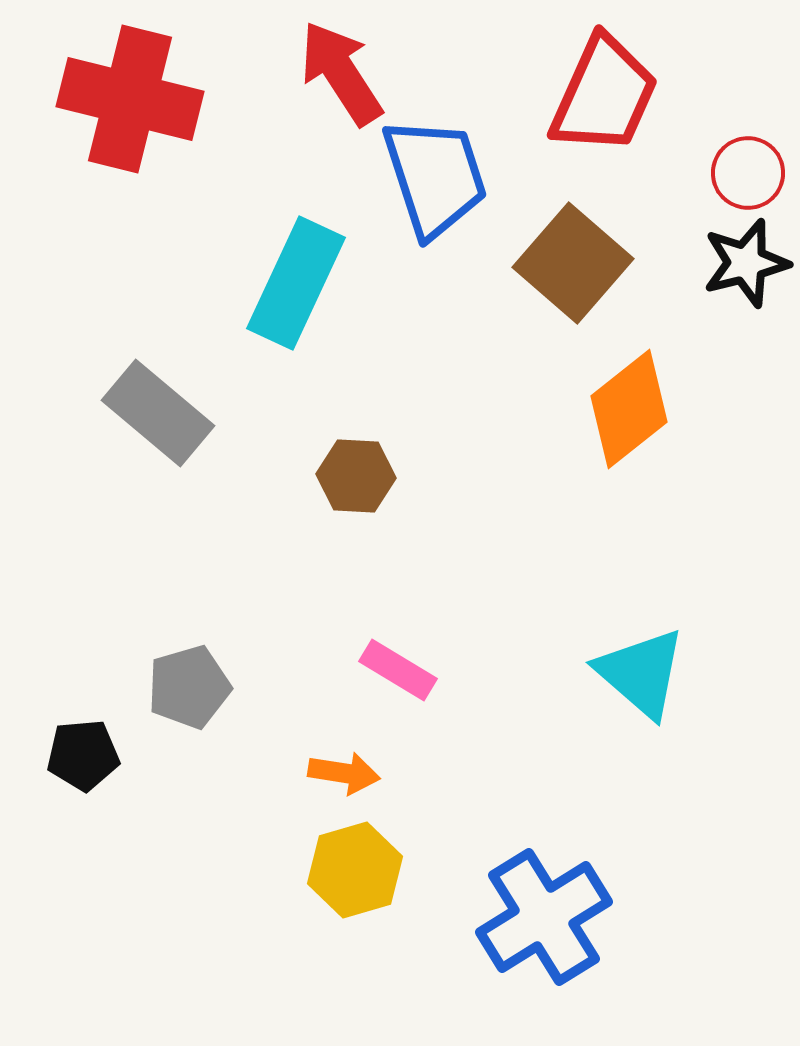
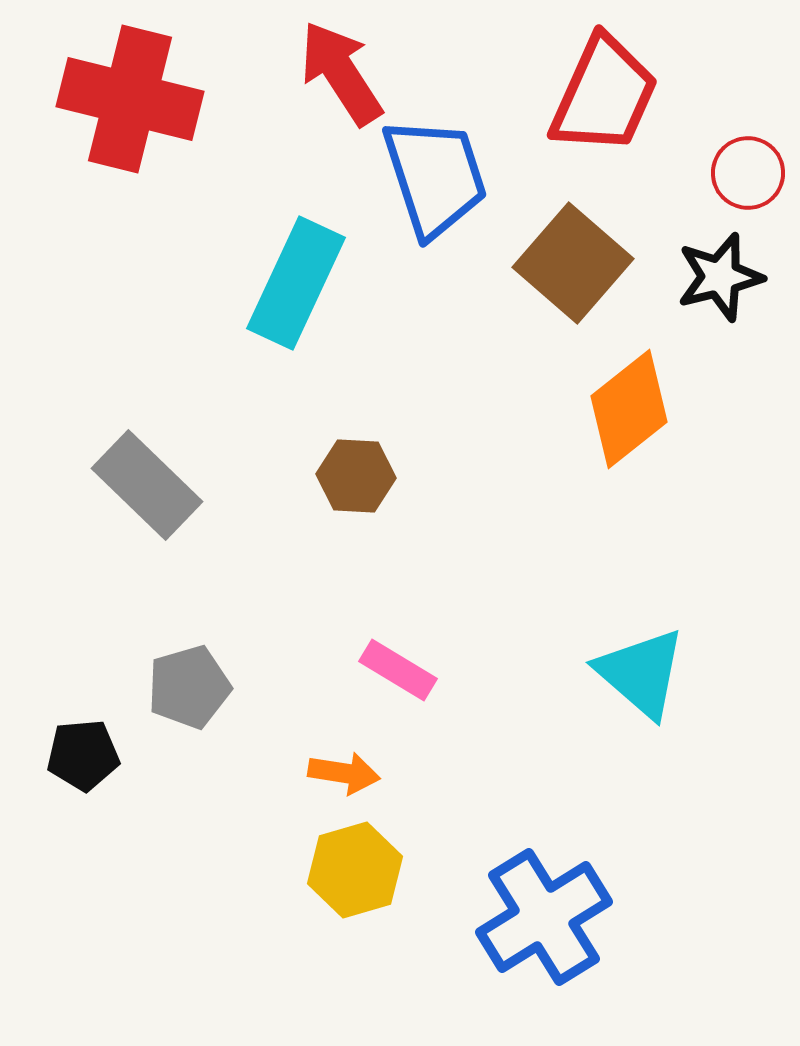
black star: moved 26 px left, 14 px down
gray rectangle: moved 11 px left, 72 px down; rotated 4 degrees clockwise
